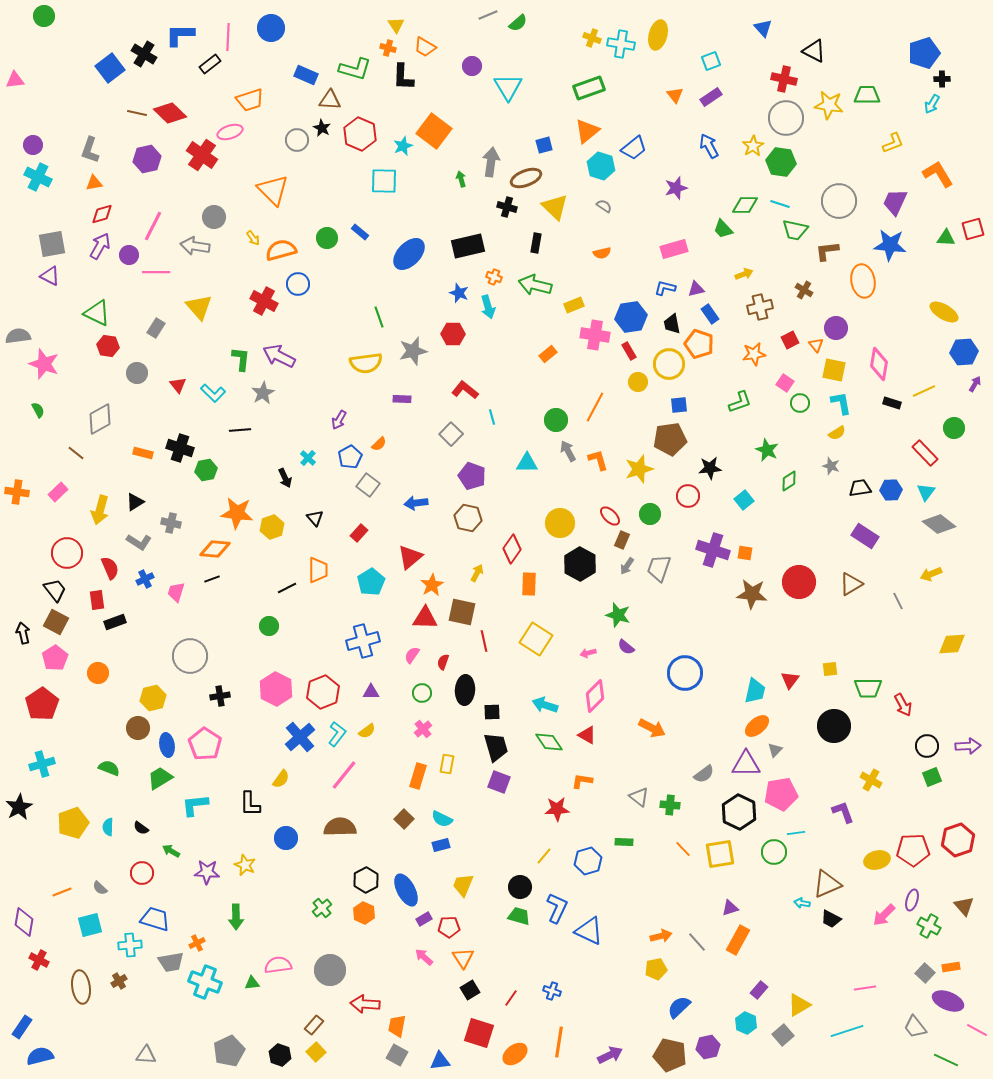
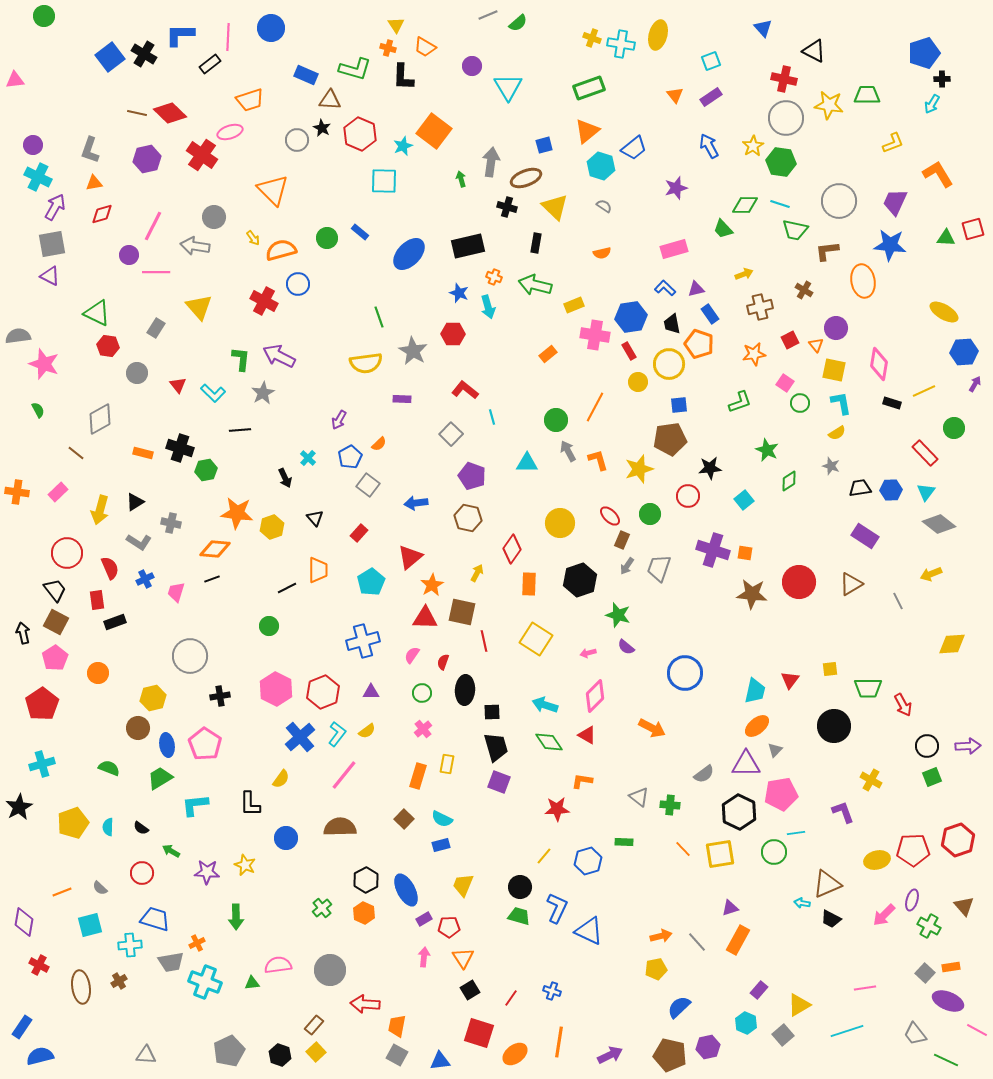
blue square at (110, 68): moved 11 px up
purple arrow at (100, 246): moved 45 px left, 39 px up
blue L-shape at (665, 288): rotated 30 degrees clockwise
gray star at (413, 351): rotated 28 degrees counterclockwise
black hexagon at (580, 564): moved 16 px down; rotated 12 degrees clockwise
pink arrow at (424, 957): rotated 54 degrees clockwise
red cross at (39, 960): moved 5 px down
gray trapezoid at (915, 1027): moved 7 px down
